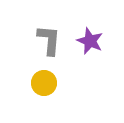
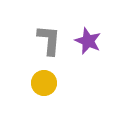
purple star: moved 2 px left
